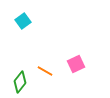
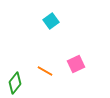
cyan square: moved 28 px right
green diamond: moved 5 px left, 1 px down
